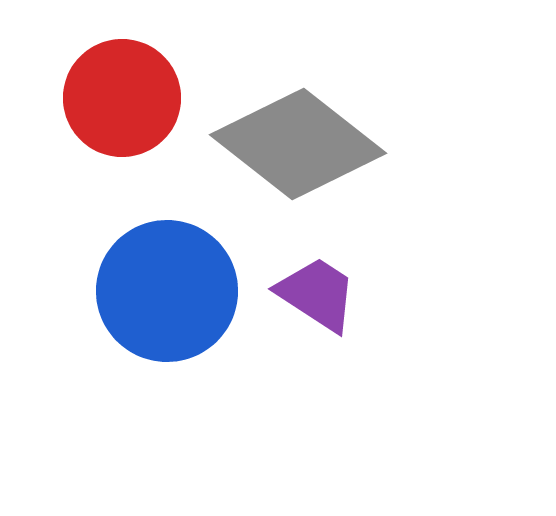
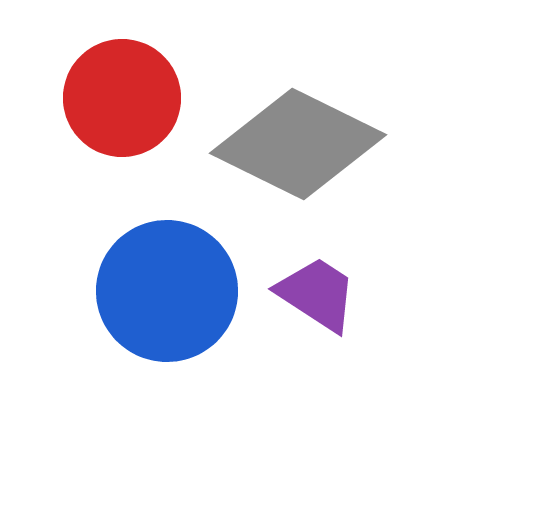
gray diamond: rotated 12 degrees counterclockwise
